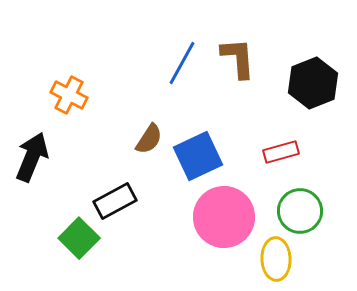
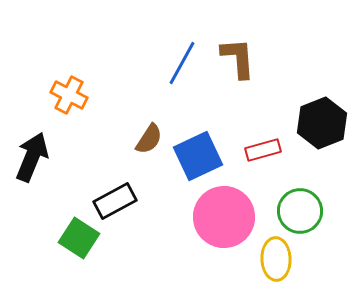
black hexagon: moved 9 px right, 40 px down
red rectangle: moved 18 px left, 2 px up
green square: rotated 12 degrees counterclockwise
